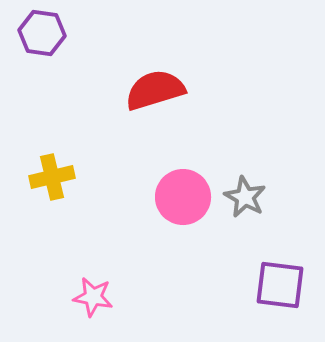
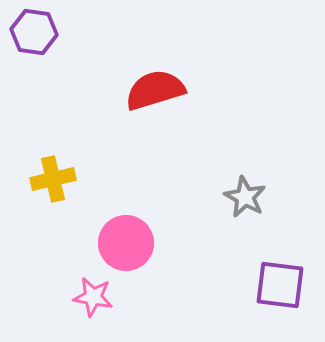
purple hexagon: moved 8 px left, 1 px up
yellow cross: moved 1 px right, 2 px down
pink circle: moved 57 px left, 46 px down
